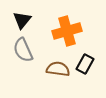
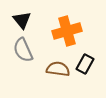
black triangle: rotated 18 degrees counterclockwise
